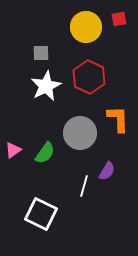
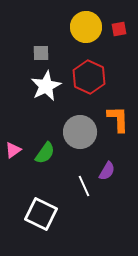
red square: moved 10 px down
gray circle: moved 1 px up
white line: rotated 40 degrees counterclockwise
